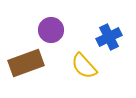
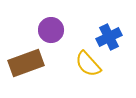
yellow semicircle: moved 4 px right, 2 px up
